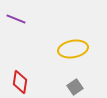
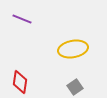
purple line: moved 6 px right
